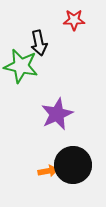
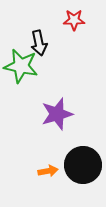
purple star: rotated 8 degrees clockwise
black circle: moved 10 px right
